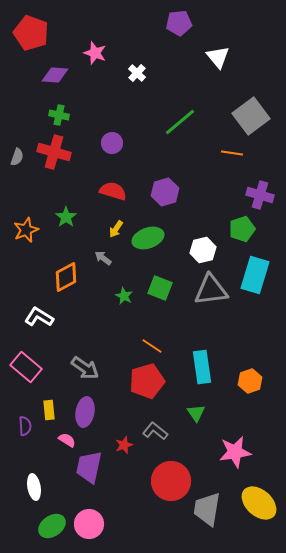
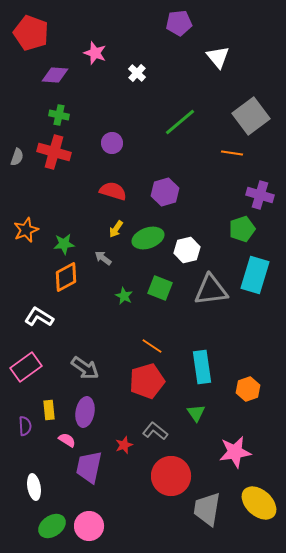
green star at (66, 217): moved 2 px left, 27 px down; rotated 30 degrees clockwise
white hexagon at (203, 250): moved 16 px left
pink rectangle at (26, 367): rotated 76 degrees counterclockwise
orange hexagon at (250, 381): moved 2 px left, 8 px down
red circle at (171, 481): moved 5 px up
pink circle at (89, 524): moved 2 px down
